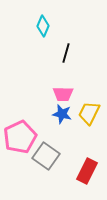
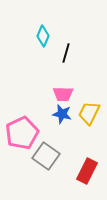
cyan diamond: moved 10 px down
pink pentagon: moved 2 px right, 4 px up
